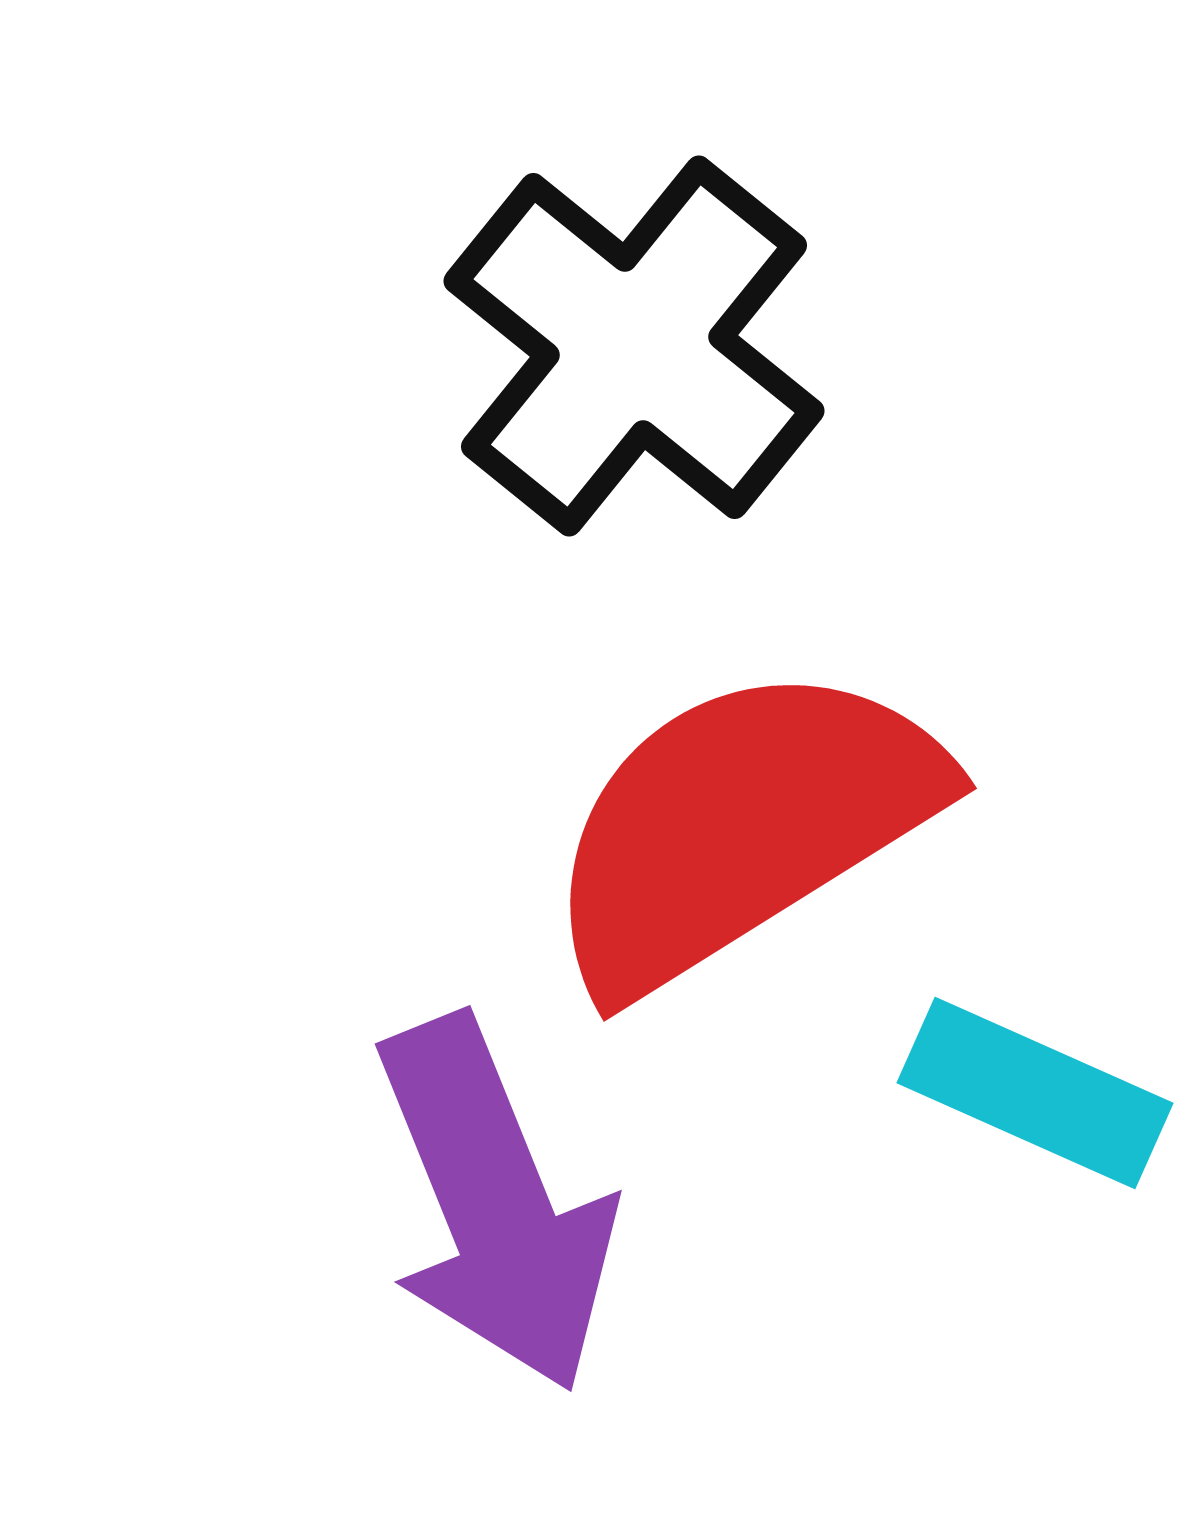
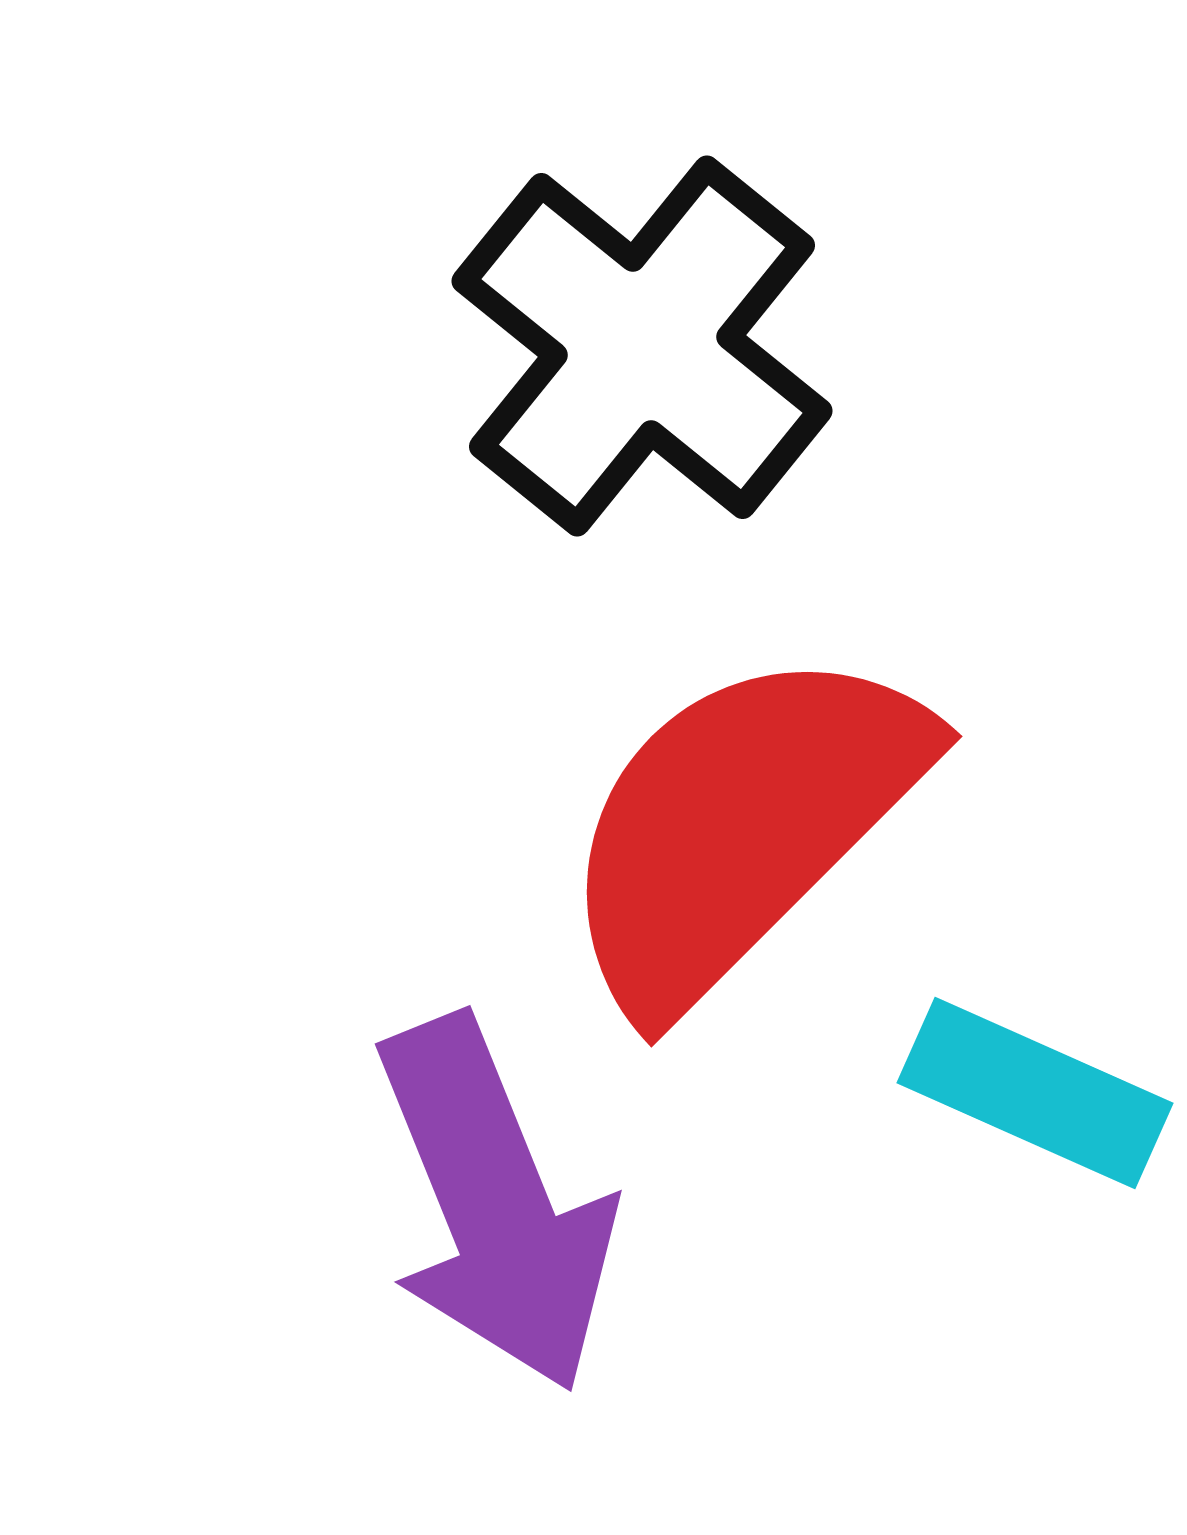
black cross: moved 8 px right
red semicircle: rotated 13 degrees counterclockwise
